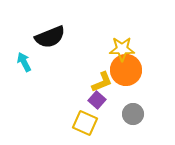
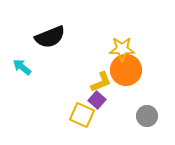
cyan arrow: moved 2 px left, 5 px down; rotated 24 degrees counterclockwise
yellow L-shape: moved 1 px left
gray circle: moved 14 px right, 2 px down
yellow square: moved 3 px left, 8 px up
